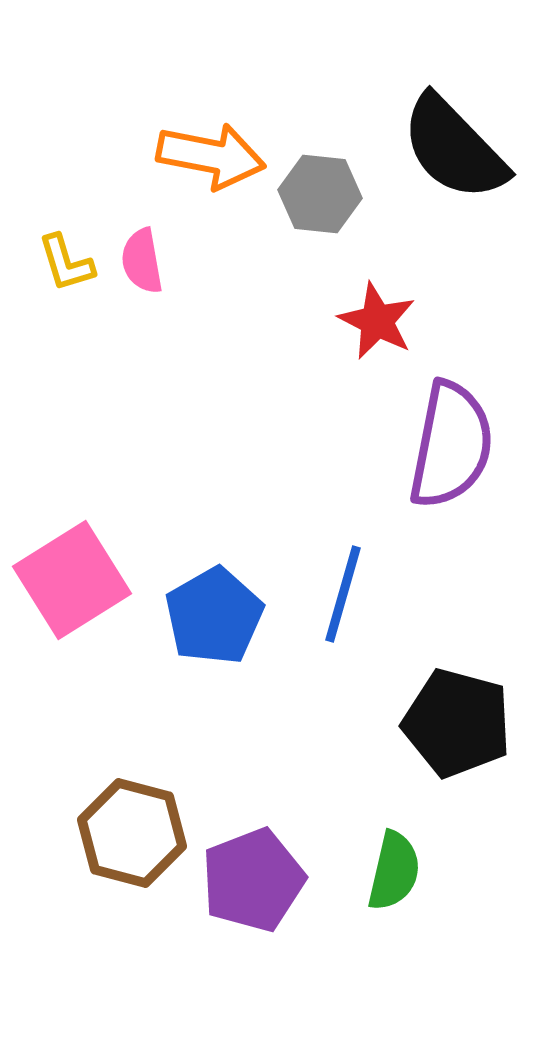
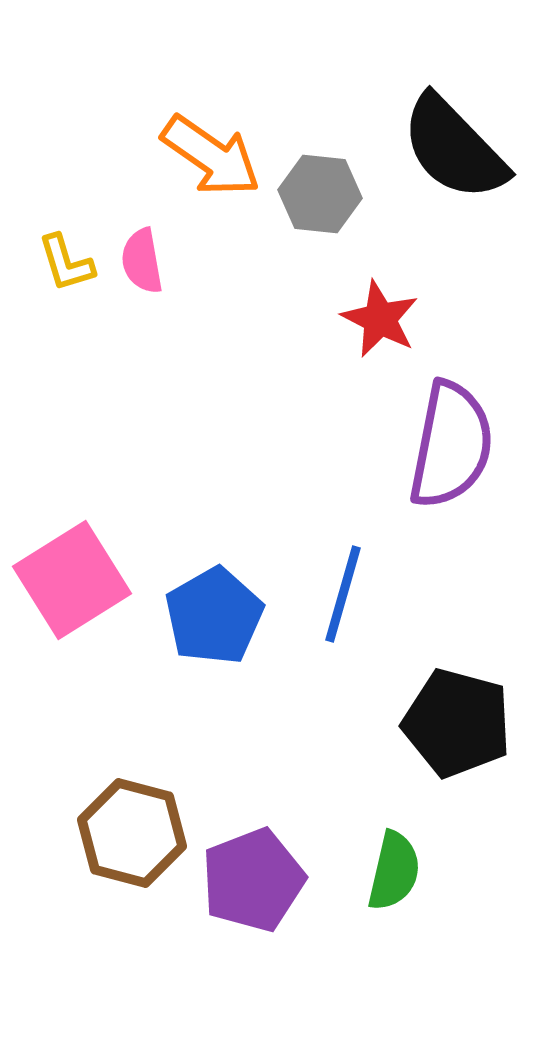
orange arrow: rotated 24 degrees clockwise
red star: moved 3 px right, 2 px up
